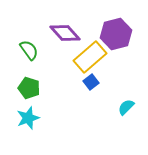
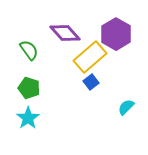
purple hexagon: rotated 16 degrees counterclockwise
cyan star: rotated 15 degrees counterclockwise
